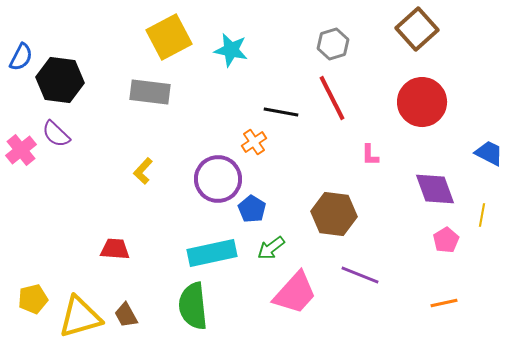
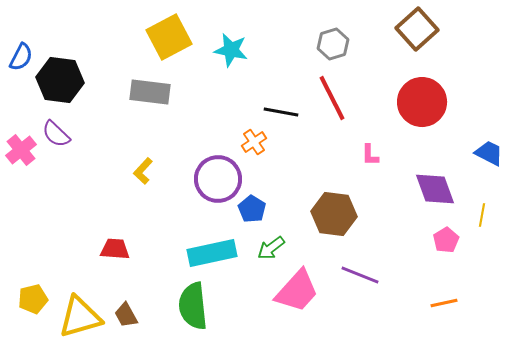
pink trapezoid: moved 2 px right, 2 px up
